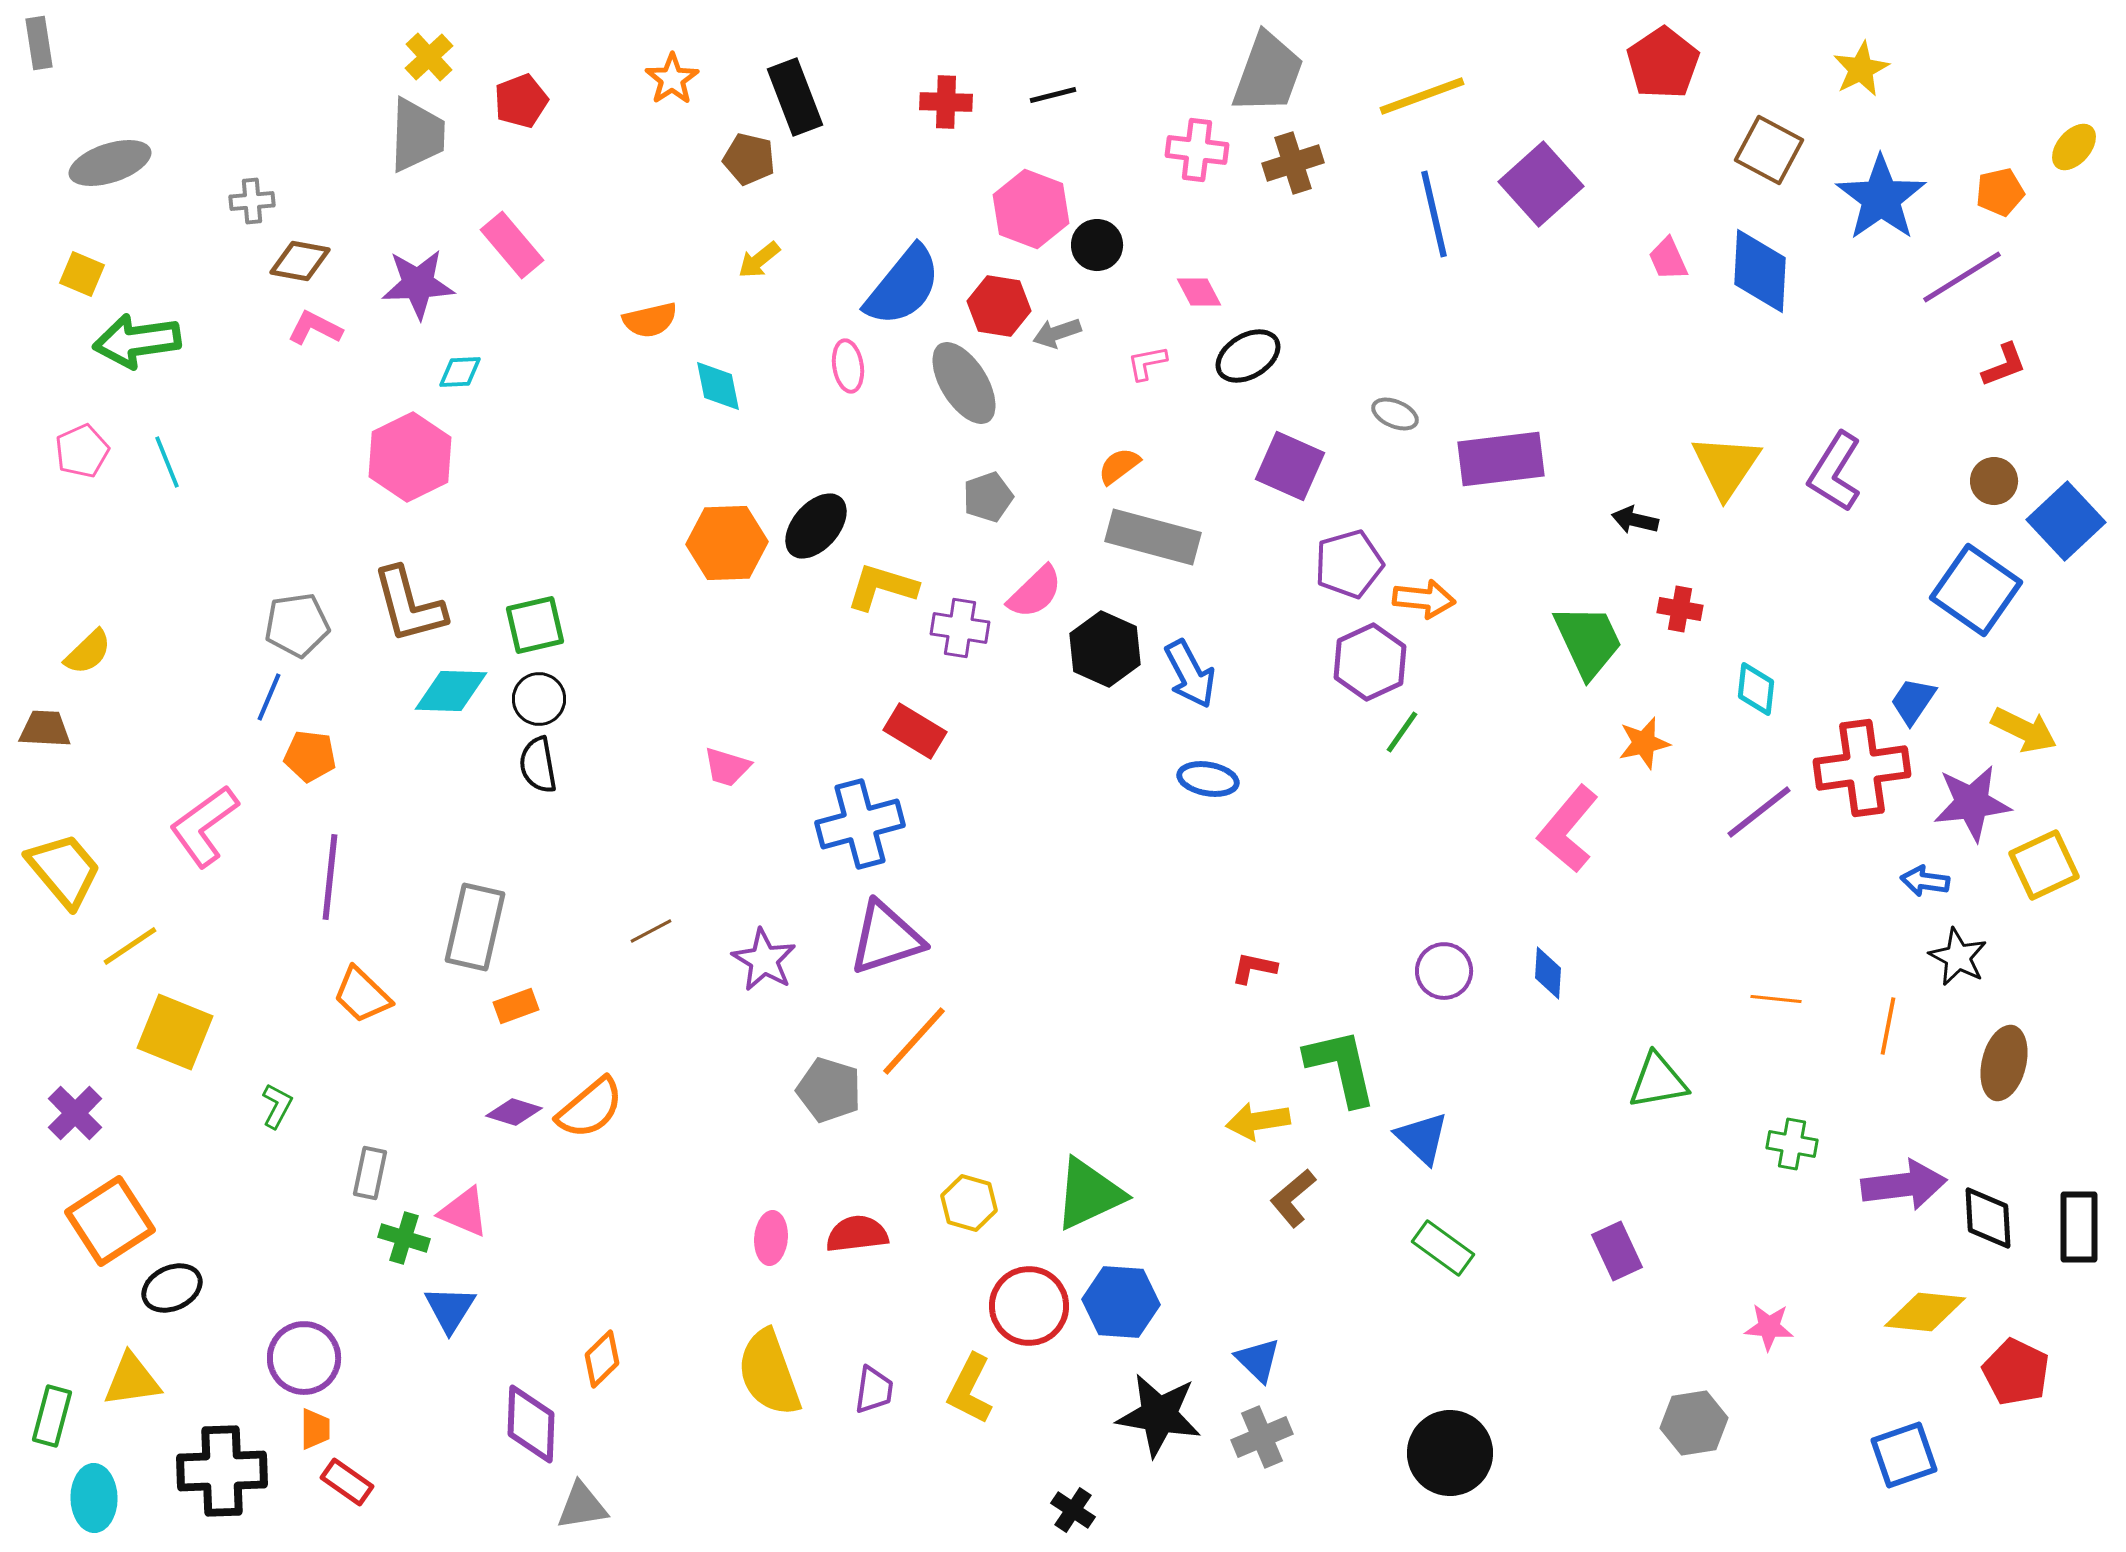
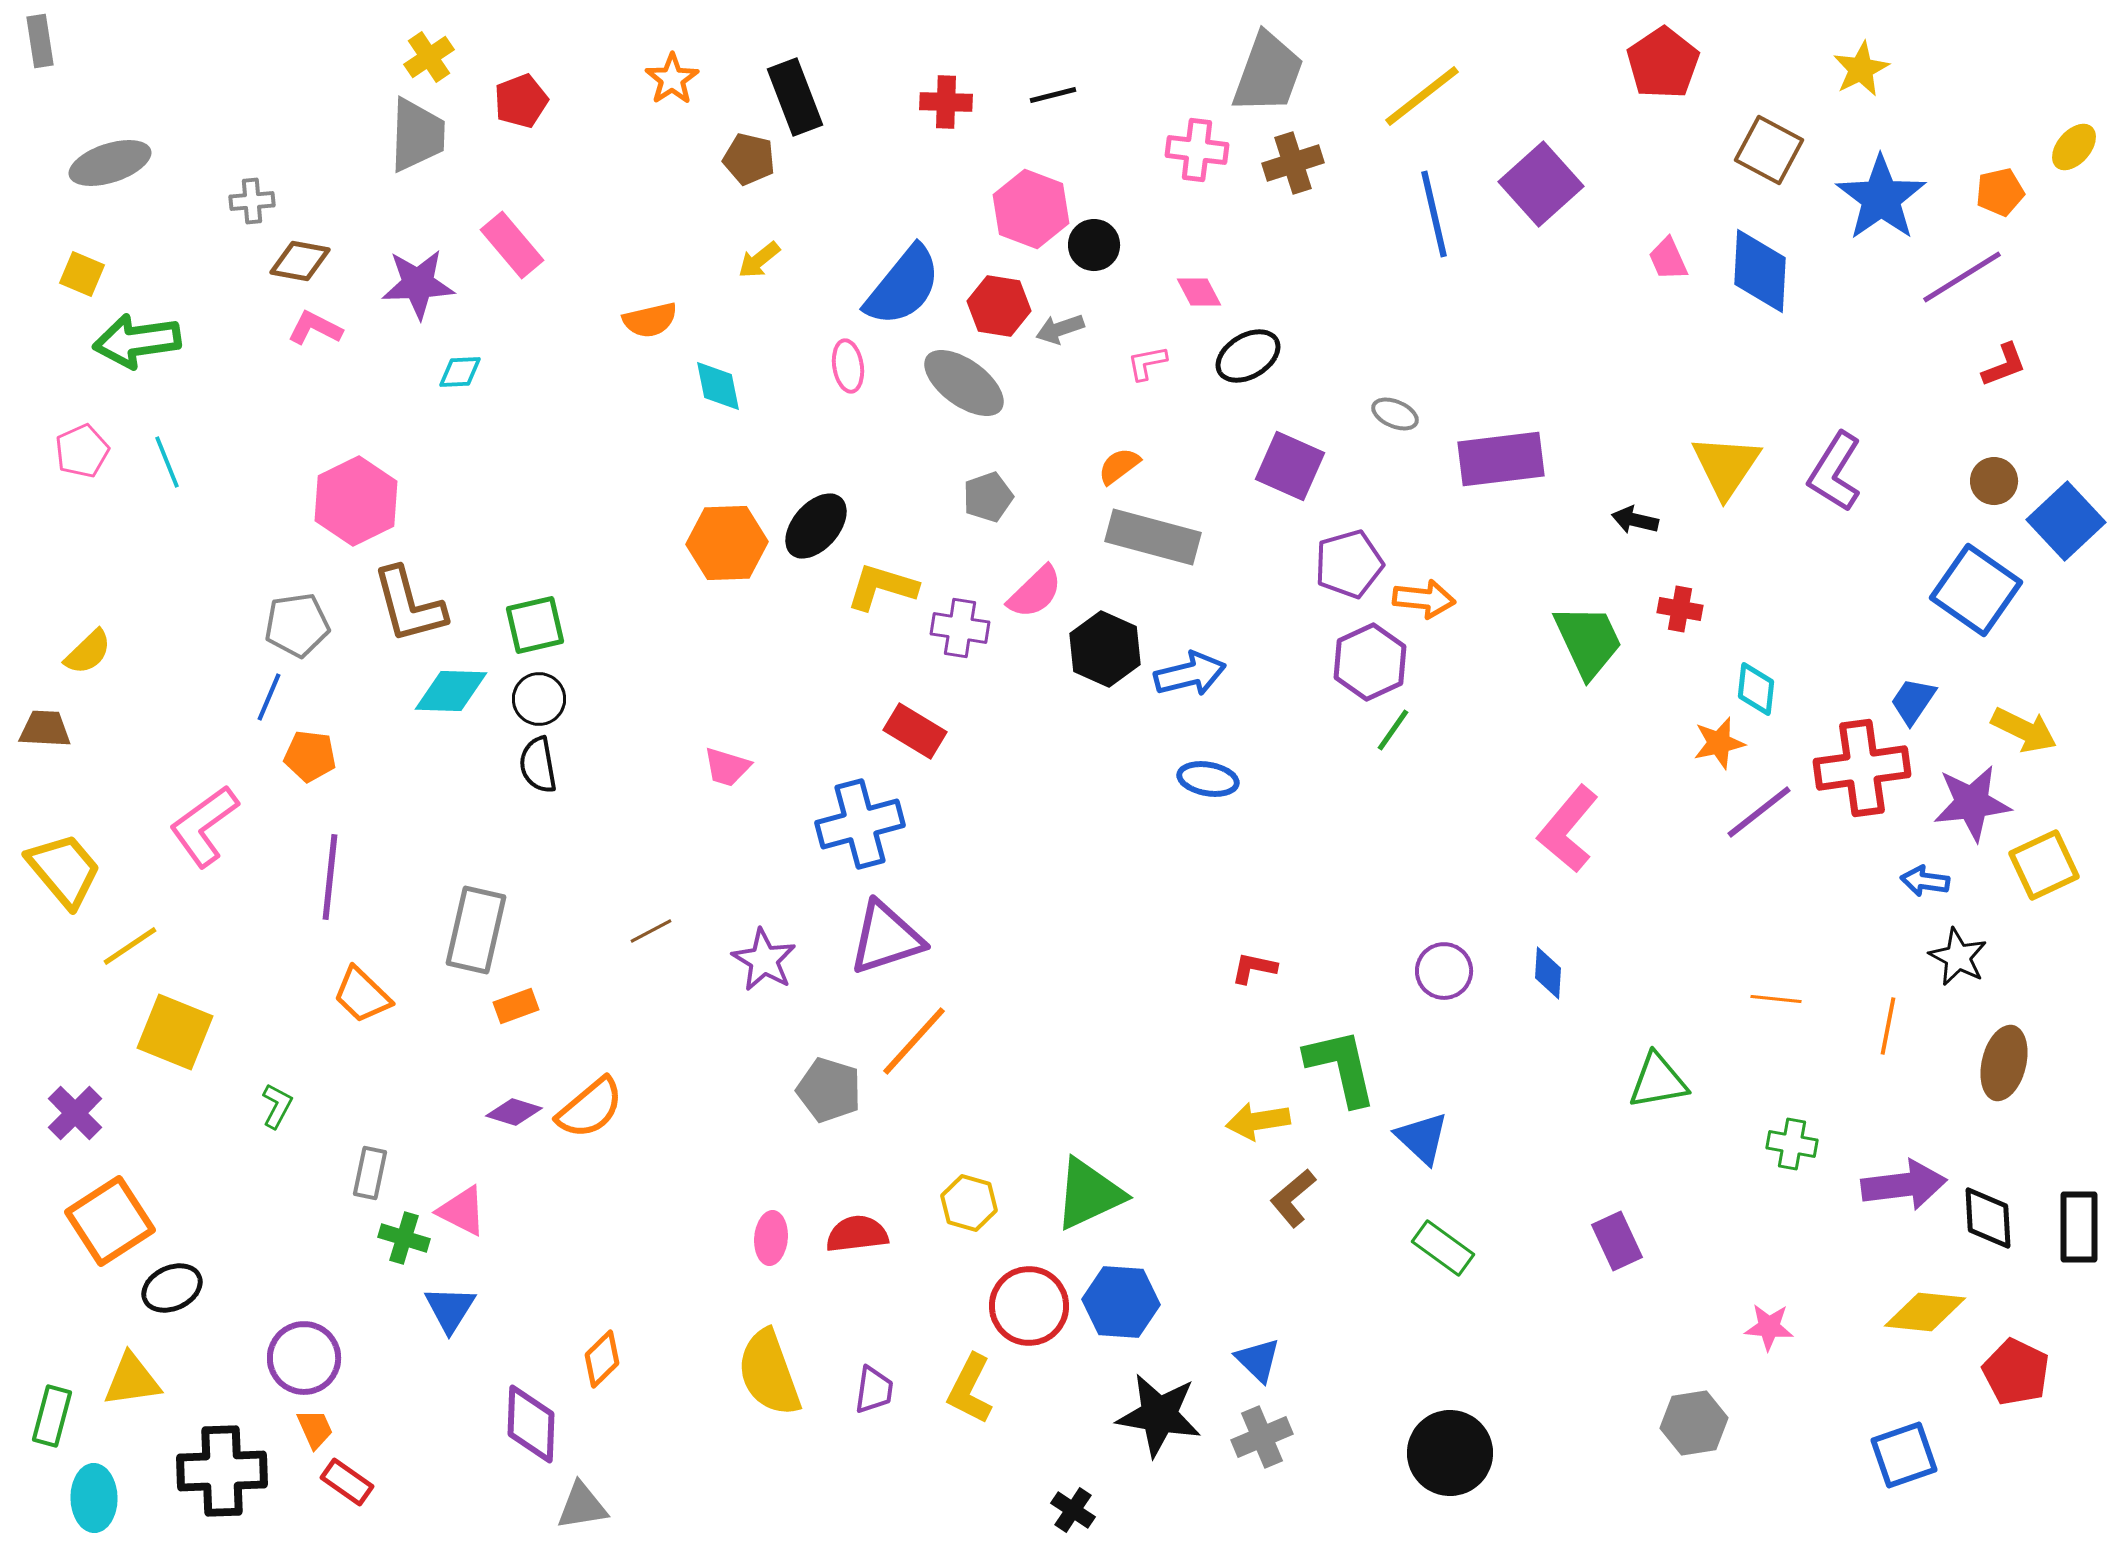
gray rectangle at (39, 43): moved 1 px right, 2 px up
yellow cross at (429, 57): rotated 9 degrees clockwise
yellow line at (1422, 96): rotated 18 degrees counterclockwise
black circle at (1097, 245): moved 3 px left
gray arrow at (1057, 333): moved 3 px right, 4 px up
gray ellipse at (964, 383): rotated 22 degrees counterclockwise
pink hexagon at (410, 457): moved 54 px left, 44 px down
blue arrow at (1190, 674): rotated 76 degrees counterclockwise
green line at (1402, 732): moved 9 px left, 2 px up
orange star at (1644, 743): moved 75 px right
gray rectangle at (475, 927): moved 1 px right, 3 px down
pink triangle at (464, 1212): moved 2 px left, 1 px up; rotated 4 degrees clockwise
purple rectangle at (1617, 1251): moved 10 px up
orange trapezoid at (315, 1429): rotated 24 degrees counterclockwise
